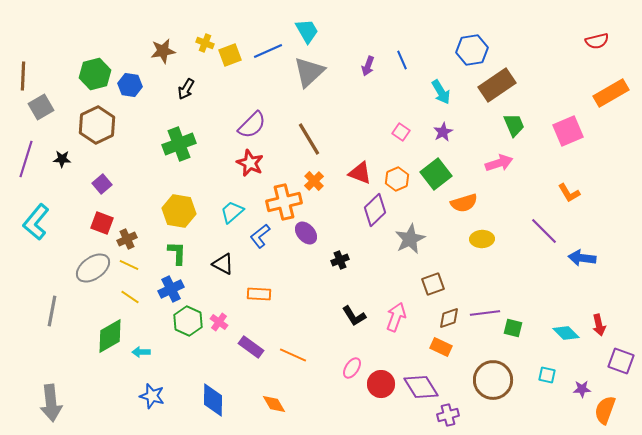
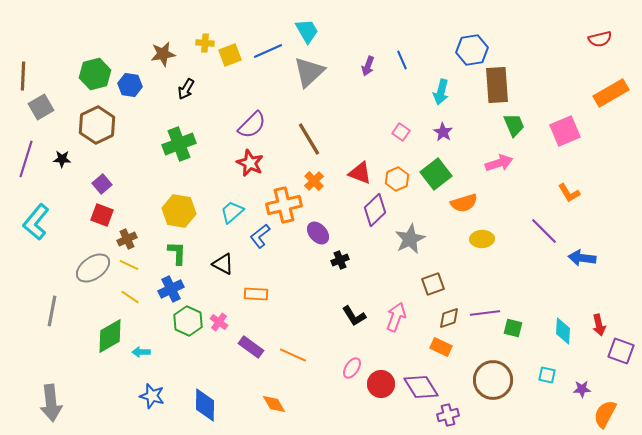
red semicircle at (597, 41): moved 3 px right, 2 px up
yellow cross at (205, 43): rotated 18 degrees counterclockwise
brown star at (163, 51): moved 3 px down
brown rectangle at (497, 85): rotated 60 degrees counterclockwise
cyan arrow at (441, 92): rotated 45 degrees clockwise
pink square at (568, 131): moved 3 px left
purple star at (443, 132): rotated 12 degrees counterclockwise
orange cross at (284, 202): moved 3 px down
red square at (102, 223): moved 8 px up
purple ellipse at (306, 233): moved 12 px right
orange rectangle at (259, 294): moved 3 px left
cyan diamond at (566, 333): moved 3 px left, 2 px up; rotated 48 degrees clockwise
purple square at (621, 361): moved 10 px up
blue diamond at (213, 400): moved 8 px left, 5 px down
orange semicircle at (605, 410): moved 4 px down; rotated 8 degrees clockwise
